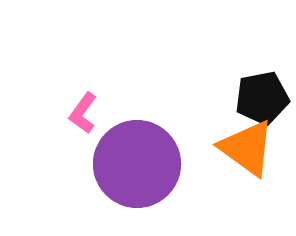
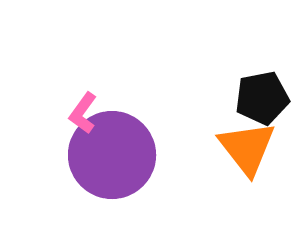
orange triangle: rotated 16 degrees clockwise
purple circle: moved 25 px left, 9 px up
